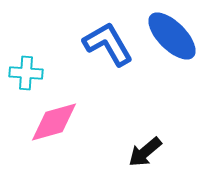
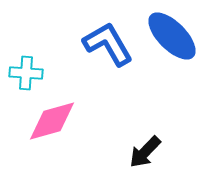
pink diamond: moved 2 px left, 1 px up
black arrow: rotated 6 degrees counterclockwise
